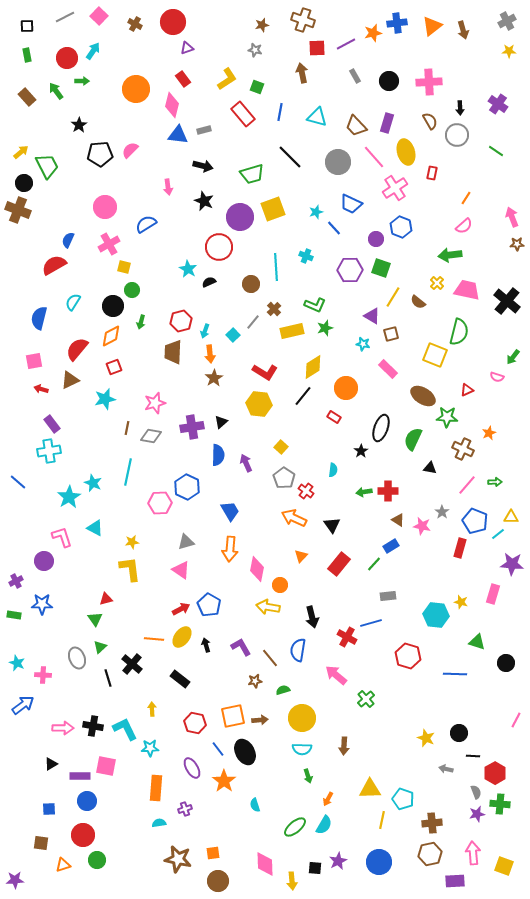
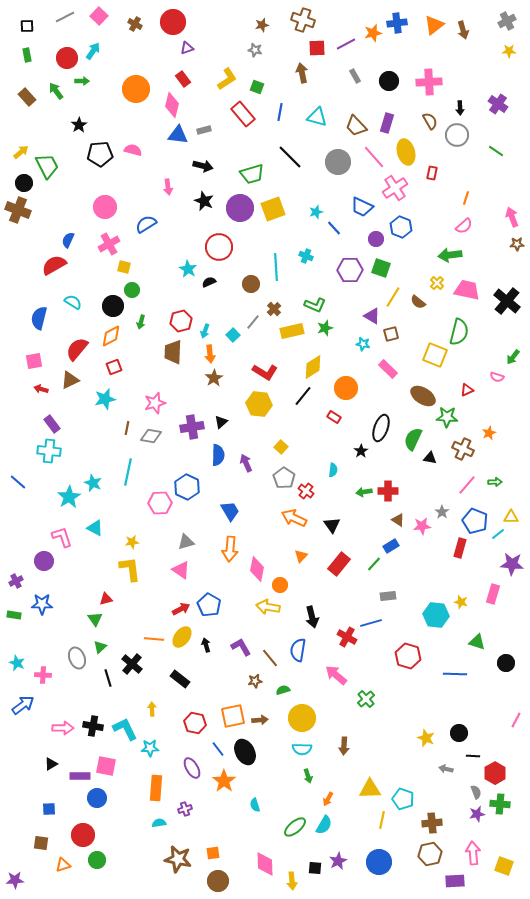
orange triangle at (432, 26): moved 2 px right, 1 px up
pink semicircle at (130, 150): moved 3 px right; rotated 60 degrees clockwise
orange line at (466, 198): rotated 16 degrees counterclockwise
blue trapezoid at (351, 204): moved 11 px right, 3 px down
purple circle at (240, 217): moved 9 px up
cyan semicircle at (73, 302): rotated 90 degrees clockwise
cyan cross at (49, 451): rotated 15 degrees clockwise
black triangle at (430, 468): moved 10 px up
pink star at (422, 526): rotated 18 degrees counterclockwise
blue circle at (87, 801): moved 10 px right, 3 px up
